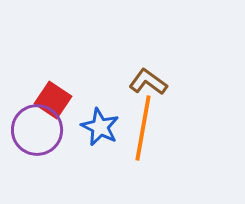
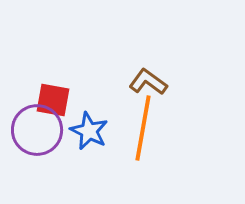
red square: rotated 24 degrees counterclockwise
blue star: moved 11 px left, 4 px down
